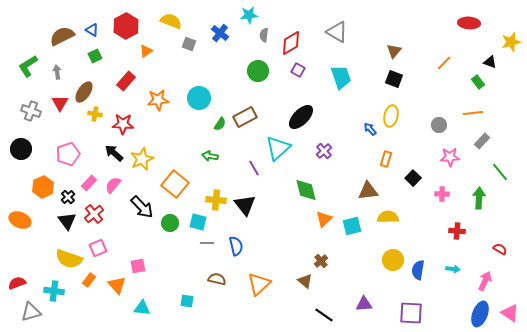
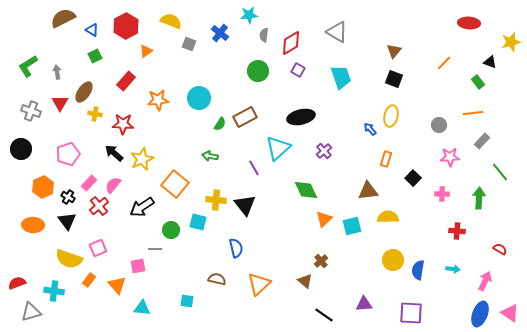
brown semicircle at (62, 36): moved 1 px right, 18 px up
black ellipse at (301, 117): rotated 32 degrees clockwise
green diamond at (306, 190): rotated 10 degrees counterclockwise
black cross at (68, 197): rotated 16 degrees counterclockwise
black arrow at (142, 207): rotated 100 degrees clockwise
red cross at (94, 214): moved 5 px right, 8 px up
orange ellipse at (20, 220): moved 13 px right, 5 px down; rotated 20 degrees counterclockwise
green circle at (170, 223): moved 1 px right, 7 px down
gray line at (207, 243): moved 52 px left, 6 px down
blue semicircle at (236, 246): moved 2 px down
